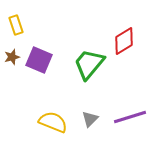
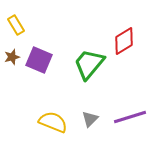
yellow rectangle: rotated 12 degrees counterclockwise
